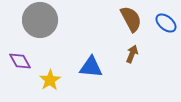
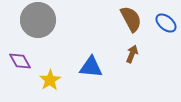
gray circle: moved 2 px left
